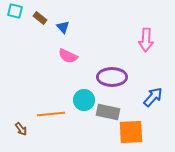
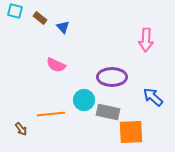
pink semicircle: moved 12 px left, 9 px down
blue arrow: rotated 90 degrees counterclockwise
